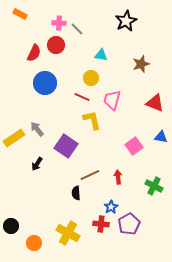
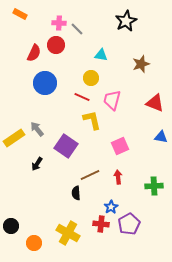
pink square: moved 14 px left; rotated 12 degrees clockwise
green cross: rotated 30 degrees counterclockwise
